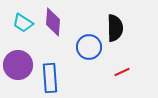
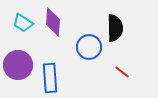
red line: rotated 63 degrees clockwise
